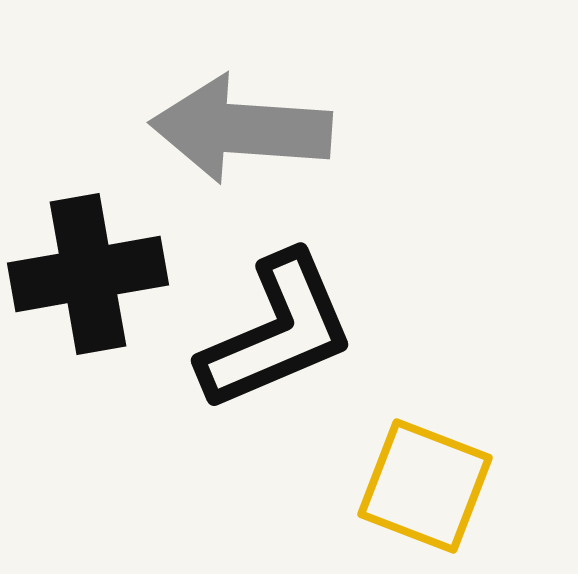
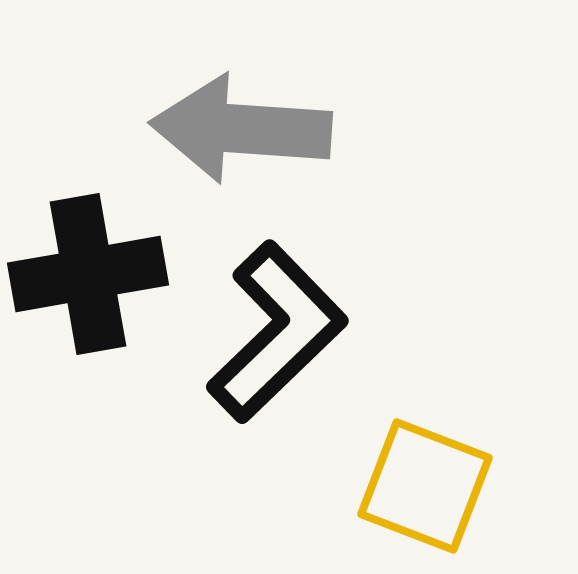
black L-shape: rotated 21 degrees counterclockwise
